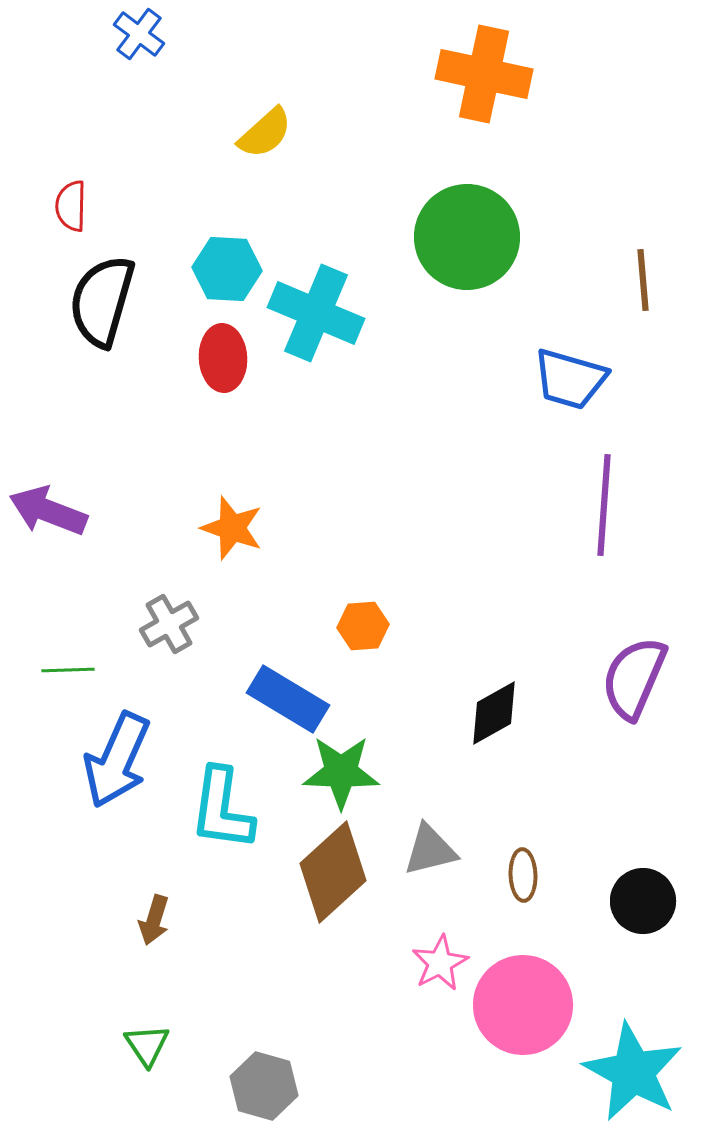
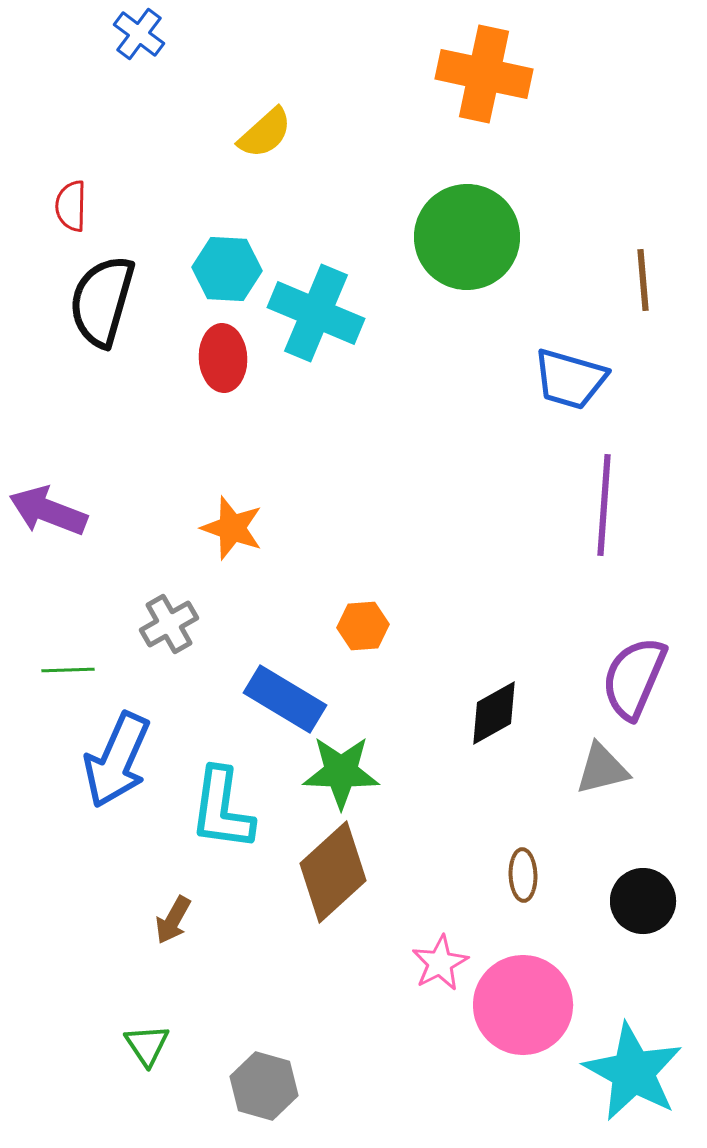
blue rectangle: moved 3 px left
gray triangle: moved 172 px right, 81 px up
brown arrow: moved 19 px right; rotated 12 degrees clockwise
